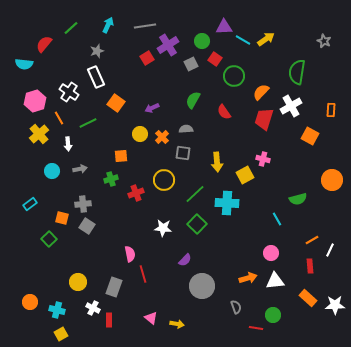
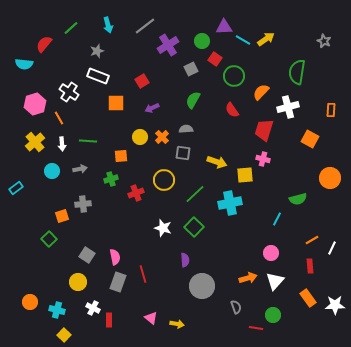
cyan arrow at (108, 25): rotated 140 degrees clockwise
gray line at (145, 26): rotated 30 degrees counterclockwise
red square at (147, 58): moved 5 px left, 23 px down
gray square at (191, 64): moved 5 px down
white rectangle at (96, 77): moved 2 px right, 1 px up; rotated 45 degrees counterclockwise
pink hexagon at (35, 101): moved 3 px down
orange square at (116, 103): rotated 36 degrees counterclockwise
white cross at (291, 106): moved 3 px left, 1 px down; rotated 15 degrees clockwise
red semicircle at (224, 112): moved 8 px right, 2 px up
red trapezoid at (264, 119): moved 11 px down
green line at (88, 123): moved 18 px down; rotated 30 degrees clockwise
yellow cross at (39, 134): moved 4 px left, 8 px down
yellow circle at (140, 134): moved 3 px down
orange square at (310, 136): moved 3 px down
white arrow at (68, 144): moved 6 px left
yellow arrow at (217, 162): rotated 66 degrees counterclockwise
yellow square at (245, 175): rotated 24 degrees clockwise
orange circle at (332, 180): moved 2 px left, 2 px up
cyan cross at (227, 203): moved 3 px right; rotated 15 degrees counterclockwise
cyan rectangle at (30, 204): moved 14 px left, 16 px up
orange square at (62, 218): moved 2 px up; rotated 32 degrees counterclockwise
cyan line at (277, 219): rotated 56 degrees clockwise
green square at (197, 224): moved 3 px left, 3 px down
gray square at (87, 226): moved 29 px down
white star at (163, 228): rotated 12 degrees clockwise
white line at (330, 250): moved 2 px right, 2 px up
pink semicircle at (130, 254): moved 15 px left, 3 px down
purple semicircle at (185, 260): rotated 48 degrees counterclockwise
white triangle at (275, 281): rotated 42 degrees counterclockwise
gray rectangle at (114, 287): moved 4 px right, 5 px up
orange rectangle at (308, 298): rotated 12 degrees clockwise
yellow square at (61, 334): moved 3 px right, 1 px down; rotated 16 degrees counterclockwise
